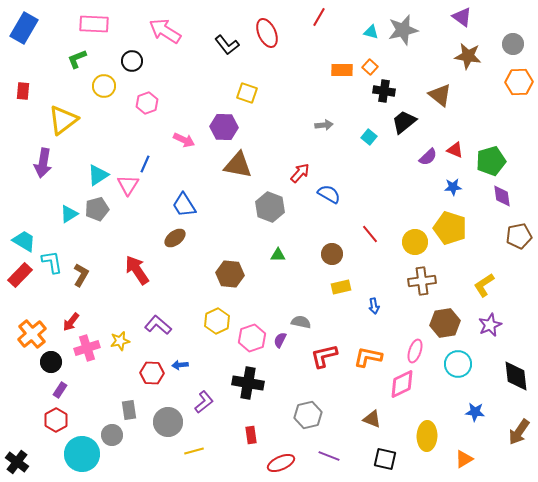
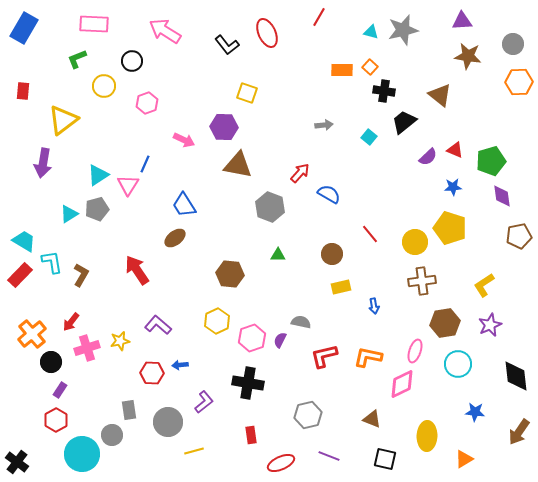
purple triangle at (462, 17): moved 4 px down; rotated 40 degrees counterclockwise
